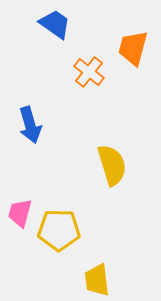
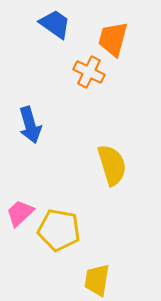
orange trapezoid: moved 20 px left, 9 px up
orange cross: rotated 12 degrees counterclockwise
pink trapezoid: rotated 32 degrees clockwise
yellow pentagon: rotated 9 degrees clockwise
yellow trapezoid: rotated 16 degrees clockwise
